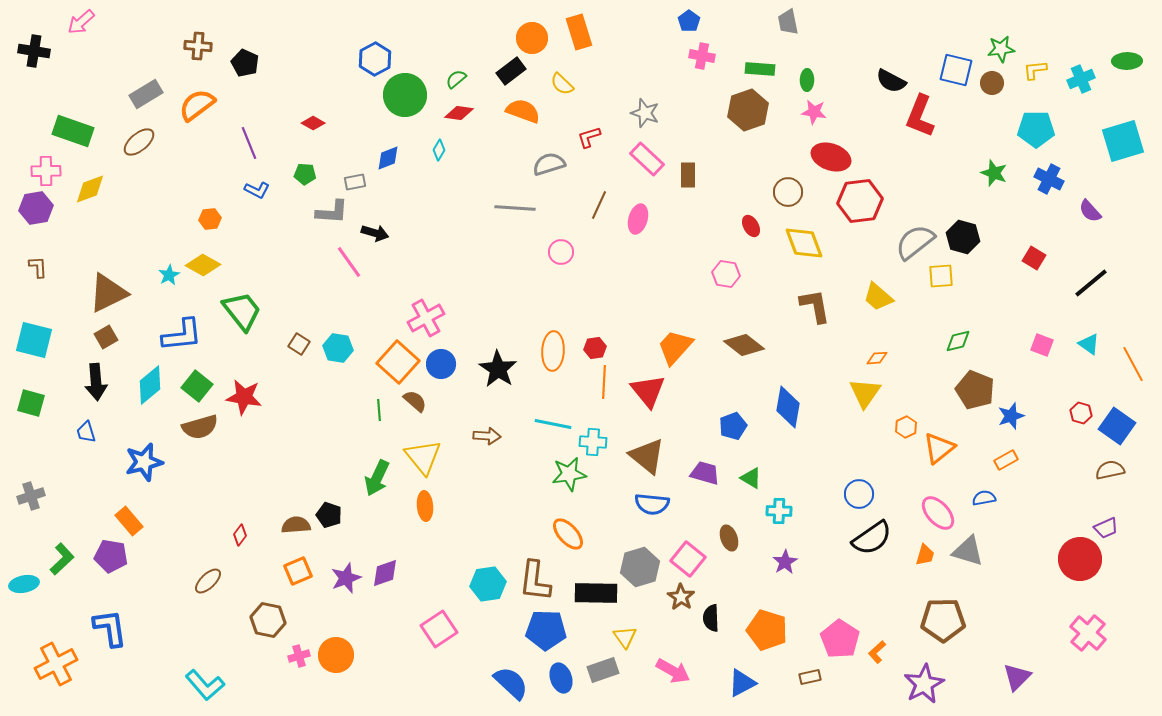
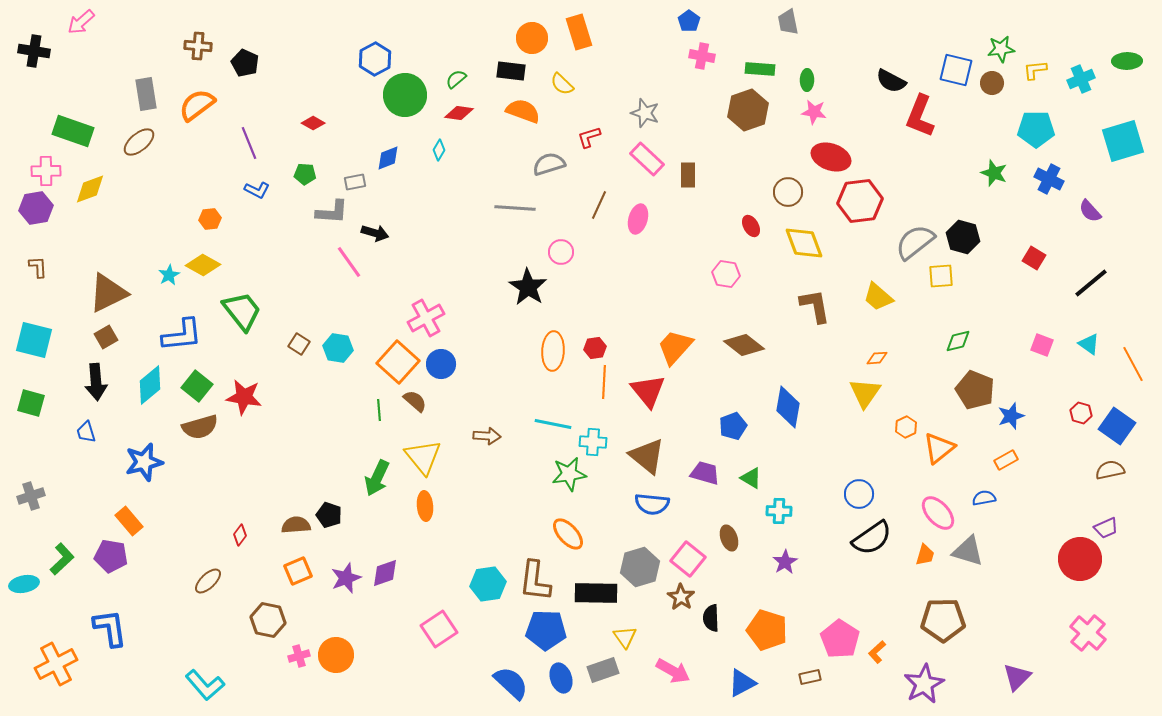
black rectangle at (511, 71): rotated 44 degrees clockwise
gray rectangle at (146, 94): rotated 68 degrees counterclockwise
black star at (498, 369): moved 30 px right, 82 px up
